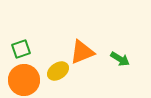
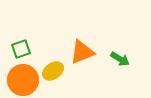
yellow ellipse: moved 5 px left
orange circle: moved 1 px left
